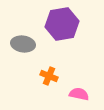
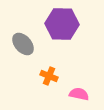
purple hexagon: rotated 12 degrees clockwise
gray ellipse: rotated 40 degrees clockwise
